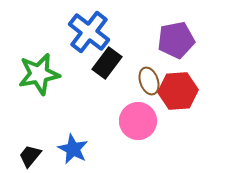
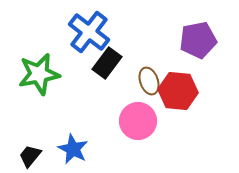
purple pentagon: moved 22 px right
red hexagon: rotated 9 degrees clockwise
